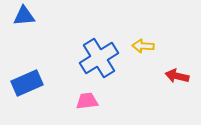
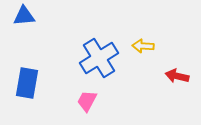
blue rectangle: rotated 56 degrees counterclockwise
pink trapezoid: rotated 55 degrees counterclockwise
